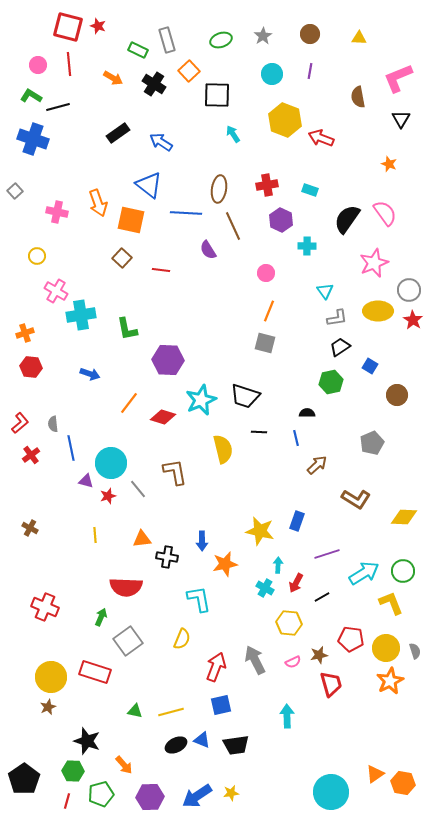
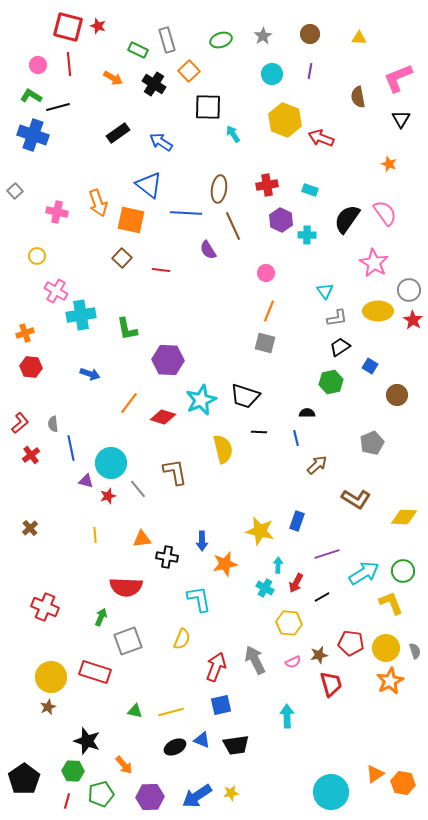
black square at (217, 95): moved 9 px left, 12 px down
blue cross at (33, 139): moved 4 px up
cyan cross at (307, 246): moved 11 px up
pink star at (374, 263): rotated 20 degrees counterclockwise
brown cross at (30, 528): rotated 21 degrees clockwise
red pentagon at (351, 639): moved 4 px down
gray square at (128, 641): rotated 16 degrees clockwise
black ellipse at (176, 745): moved 1 px left, 2 px down
